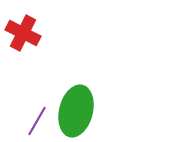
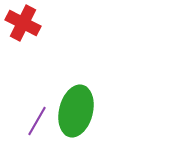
red cross: moved 10 px up
